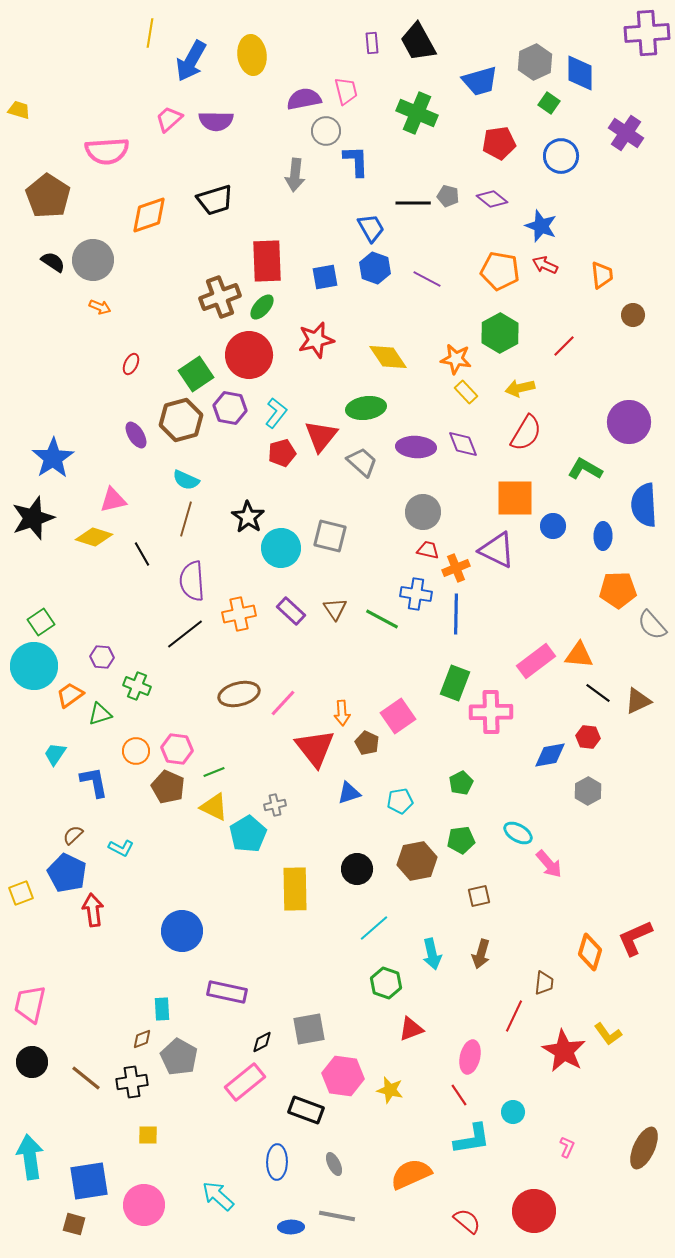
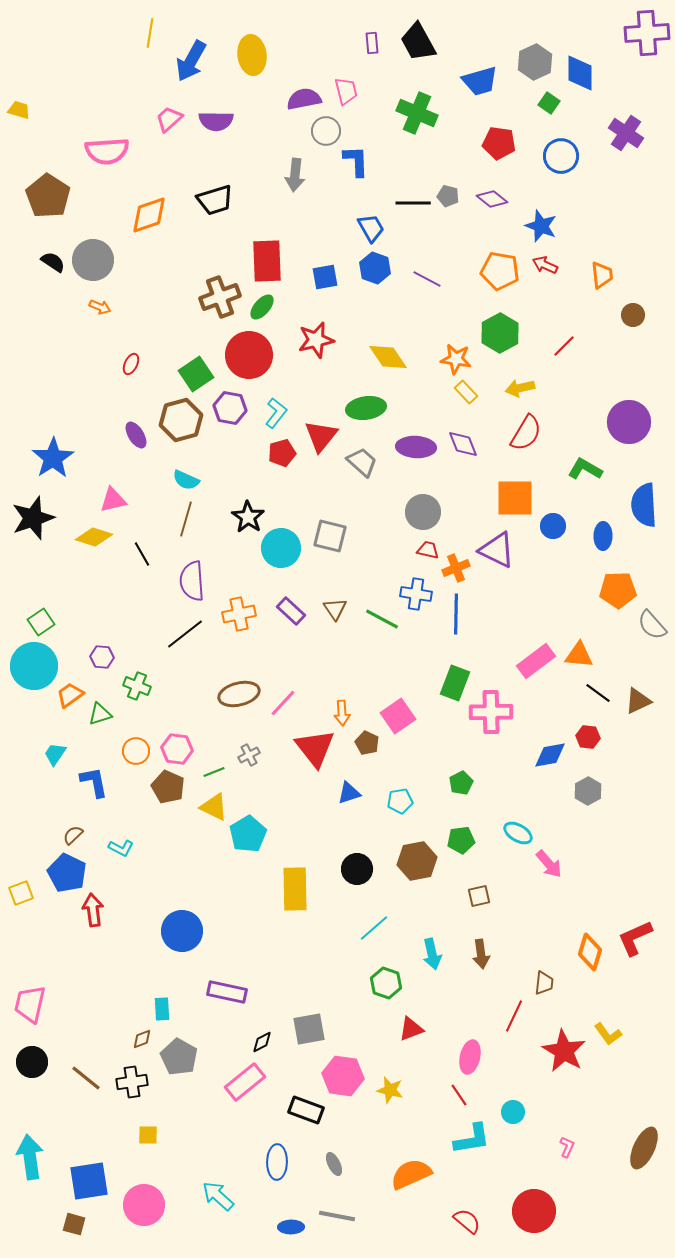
red pentagon at (499, 143): rotated 16 degrees clockwise
gray cross at (275, 805): moved 26 px left, 50 px up; rotated 15 degrees counterclockwise
brown arrow at (481, 954): rotated 24 degrees counterclockwise
